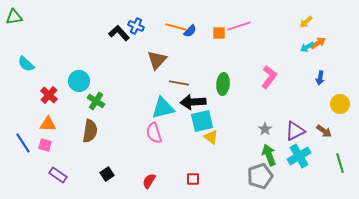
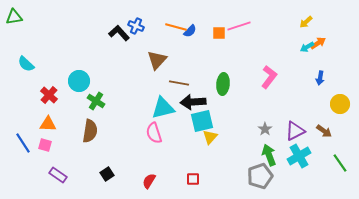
yellow triangle: moved 1 px left; rotated 35 degrees clockwise
green line: rotated 18 degrees counterclockwise
